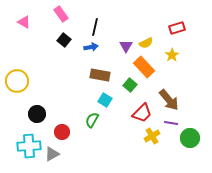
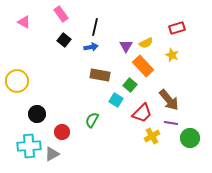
yellow star: rotated 16 degrees counterclockwise
orange rectangle: moved 1 px left, 1 px up
cyan square: moved 11 px right
